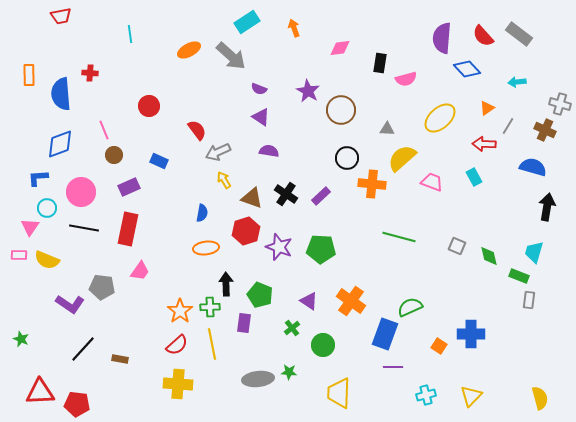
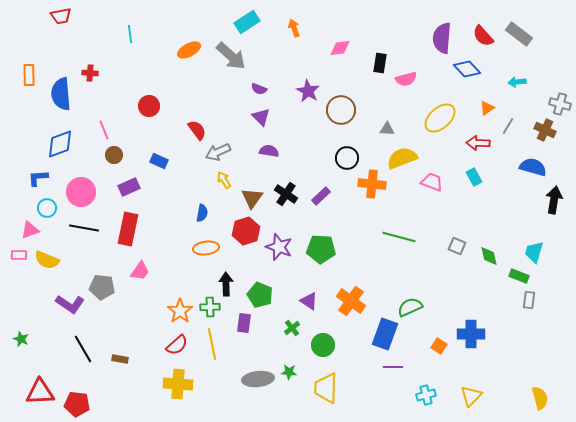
purple triangle at (261, 117): rotated 12 degrees clockwise
red arrow at (484, 144): moved 6 px left, 1 px up
yellow semicircle at (402, 158): rotated 20 degrees clockwise
brown triangle at (252, 198): rotated 45 degrees clockwise
black arrow at (547, 207): moved 7 px right, 7 px up
pink triangle at (30, 227): moved 3 px down; rotated 36 degrees clockwise
black line at (83, 349): rotated 72 degrees counterclockwise
yellow trapezoid at (339, 393): moved 13 px left, 5 px up
